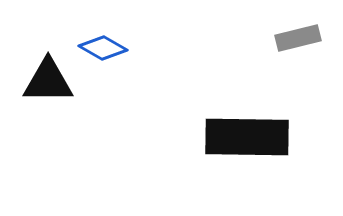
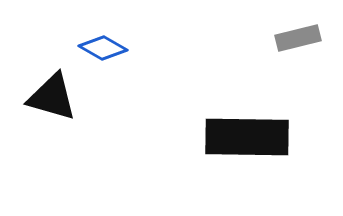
black triangle: moved 4 px right, 16 px down; rotated 16 degrees clockwise
